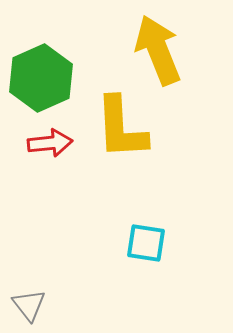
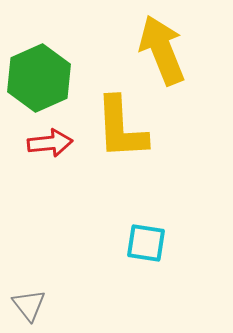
yellow arrow: moved 4 px right
green hexagon: moved 2 px left
